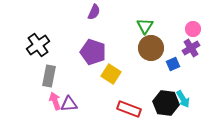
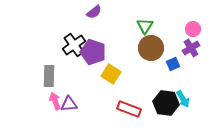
purple semicircle: rotated 28 degrees clockwise
black cross: moved 36 px right
gray rectangle: rotated 10 degrees counterclockwise
